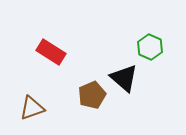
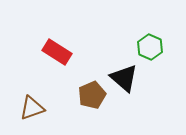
red rectangle: moved 6 px right
